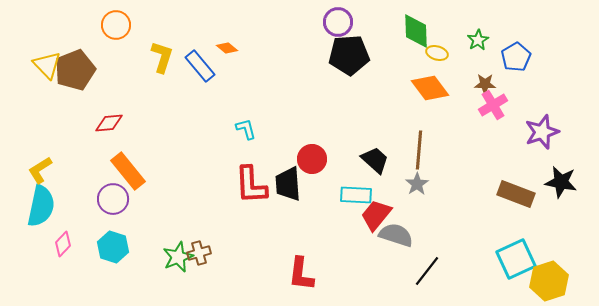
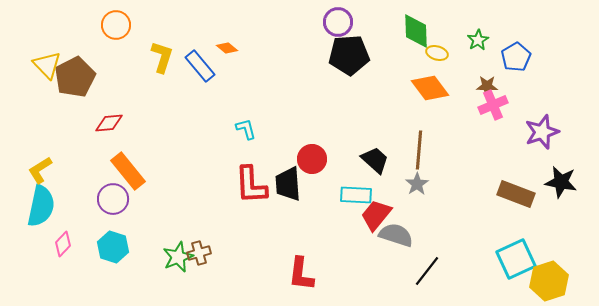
brown pentagon at (75, 70): moved 7 px down; rotated 6 degrees counterclockwise
brown star at (485, 84): moved 2 px right, 2 px down
pink cross at (493, 105): rotated 8 degrees clockwise
